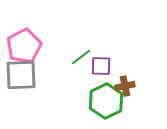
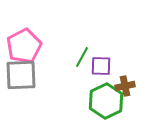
green line: moved 1 px right; rotated 25 degrees counterclockwise
